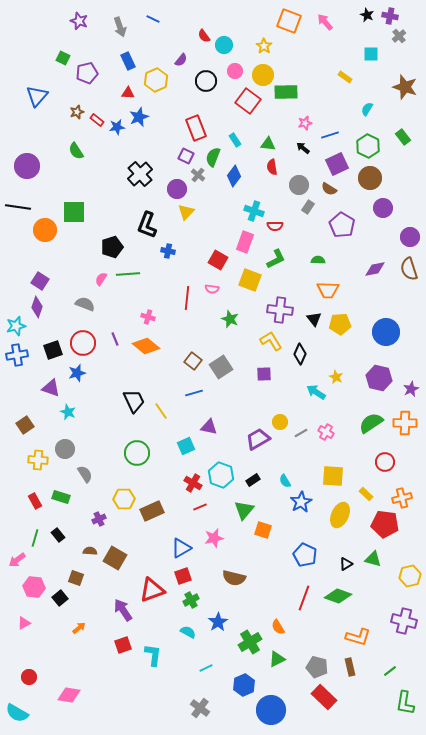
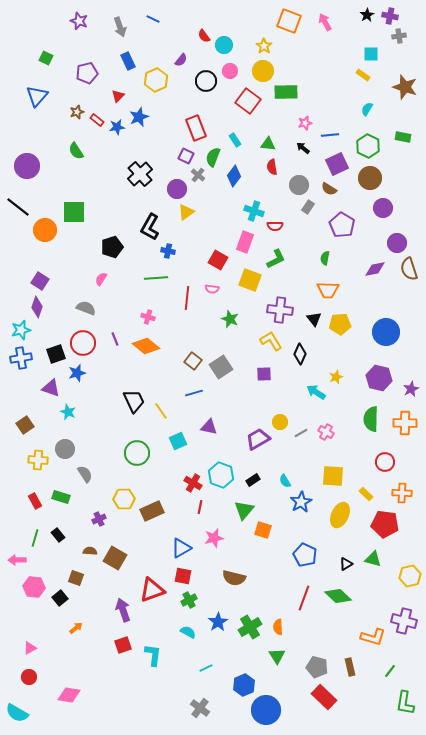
black star at (367, 15): rotated 16 degrees clockwise
pink arrow at (325, 22): rotated 12 degrees clockwise
gray cross at (399, 36): rotated 32 degrees clockwise
green square at (63, 58): moved 17 px left
pink circle at (235, 71): moved 5 px left
yellow circle at (263, 75): moved 4 px up
yellow rectangle at (345, 77): moved 18 px right, 2 px up
red triangle at (128, 93): moved 10 px left, 3 px down; rotated 48 degrees counterclockwise
blue line at (330, 135): rotated 12 degrees clockwise
green rectangle at (403, 137): rotated 42 degrees counterclockwise
black line at (18, 207): rotated 30 degrees clockwise
yellow triangle at (186, 212): rotated 12 degrees clockwise
black L-shape at (147, 225): moved 3 px right, 2 px down; rotated 8 degrees clockwise
purple circle at (410, 237): moved 13 px left, 6 px down
green semicircle at (318, 260): moved 7 px right, 2 px up; rotated 80 degrees counterclockwise
green line at (128, 274): moved 28 px right, 4 px down
gray semicircle at (85, 304): moved 1 px right, 4 px down
cyan star at (16, 326): moved 5 px right, 4 px down
black square at (53, 350): moved 3 px right, 4 px down
blue cross at (17, 355): moved 4 px right, 3 px down
yellow star at (336, 377): rotated 24 degrees clockwise
green semicircle at (371, 423): moved 4 px up; rotated 55 degrees counterclockwise
cyan square at (186, 446): moved 8 px left, 5 px up
orange cross at (402, 498): moved 5 px up; rotated 18 degrees clockwise
red line at (200, 507): rotated 56 degrees counterclockwise
pink arrow at (17, 560): rotated 36 degrees clockwise
red square at (183, 576): rotated 30 degrees clockwise
green diamond at (338, 596): rotated 24 degrees clockwise
green cross at (191, 600): moved 2 px left
purple arrow at (123, 610): rotated 15 degrees clockwise
pink triangle at (24, 623): moved 6 px right, 25 px down
orange semicircle at (278, 627): rotated 28 degrees clockwise
orange arrow at (79, 628): moved 3 px left
orange L-shape at (358, 637): moved 15 px right
green cross at (250, 642): moved 15 px up
green triangle at (277, 659): moved 3 px up; rotated 36 degrees counterclockwise
green line at (390, 671): rotated 16 degrees counterclockwise
blue circle at (271, 710): moved 5 px left
